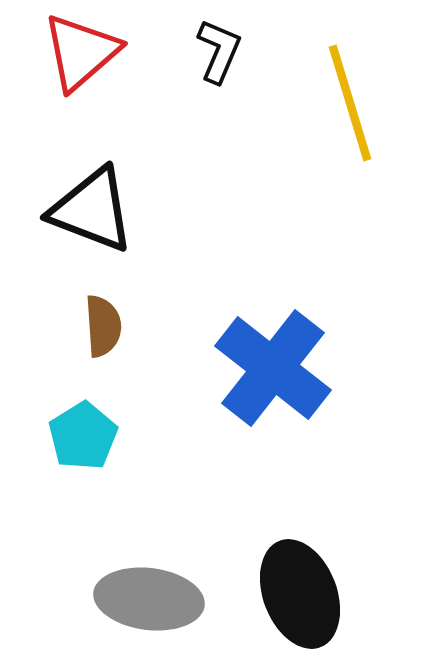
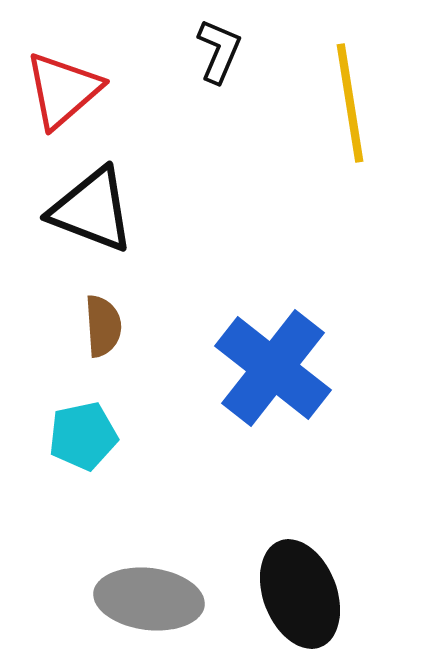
red triangle: moved 18 px left, 38 px down
yellow line: rotated 8 degrees clockwise
cyan pentagon: rotated 20 degrees clockwise
